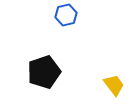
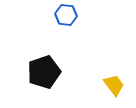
blue hexagon: rotated 20 degrees clockwise
